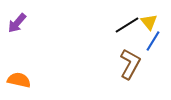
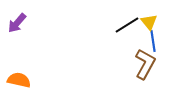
blue line: rotated 40 degrees counterclockwise
brown L-shape: moved 15 px right
